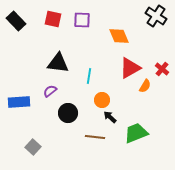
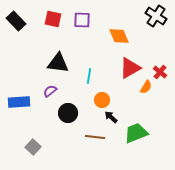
red cross: moved 2 px left, 3 px down
orange semicircle: moved 1 px right, 1 px down
black arrow: moved 1 px right
